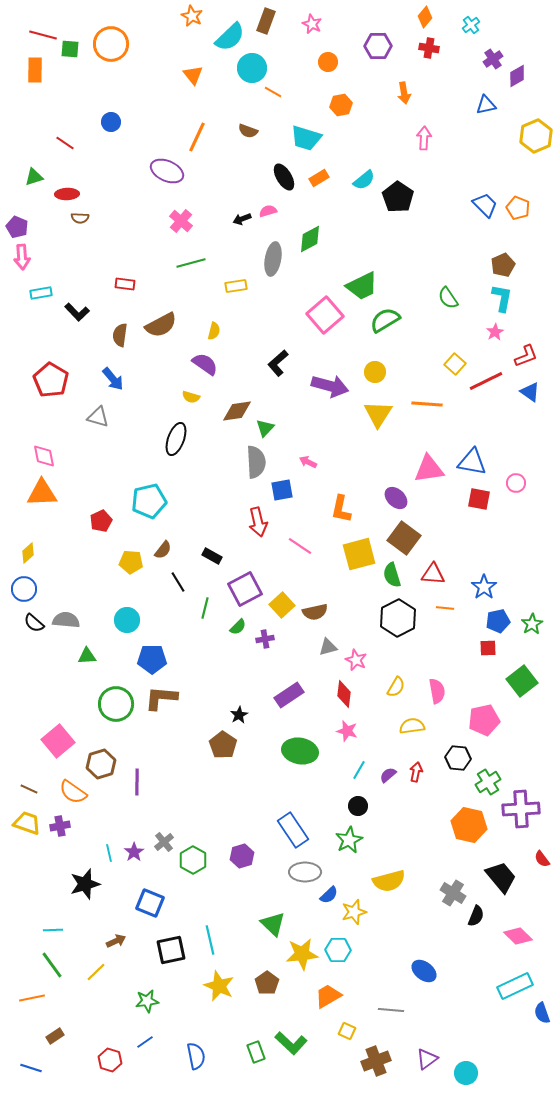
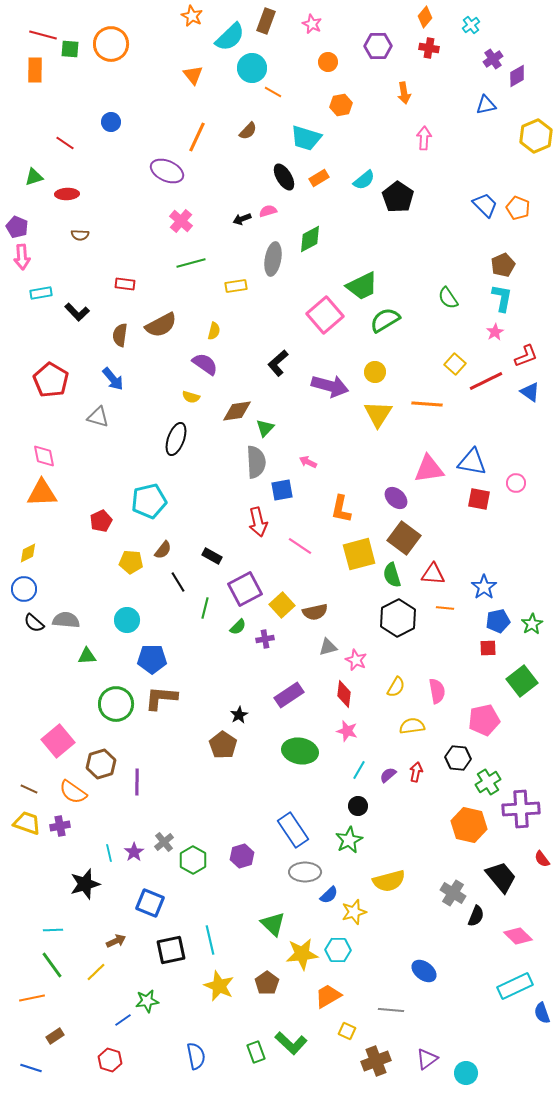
brown semicircle at (248, 131): rotated 66 degrees counterclockwise
brown semicircle at (80, 218): moved 17 px down
yellow diamond at (28, 553): rotated 15 degrees clockwise
blue line at (145, 1042): moved 22 px left, 22 px up
